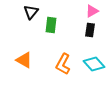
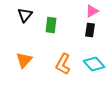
black triangle: moved 6 px left, 3 px down
orange triangle: rotated 42 degrees clockwise
